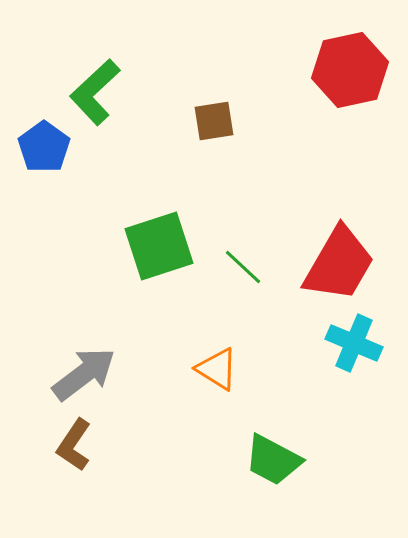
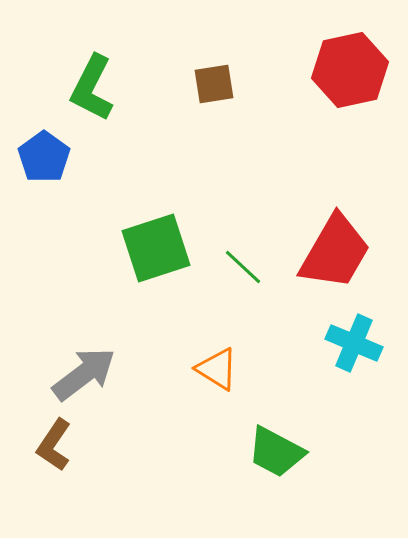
green L-shape: moved 3 px left, 4 px up; rotated 20 degrees counterclockwise
brown square: moved 37 px up
blue pentagon: moved 10 px down
green square: moved 3 px left, 2 px down
red trapezoid: moved 4 px left, 12 px up
brown L-shape: moved 20 px left
green trapezoid: moved 3 px right, 8 px up
